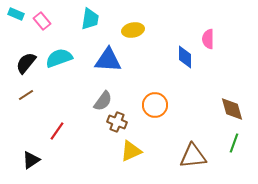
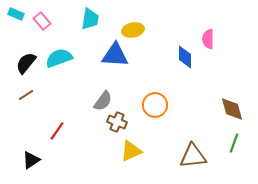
blue triangle: moved 7 px right, 5 px up
